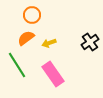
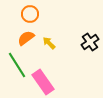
orange circle: moved 2 px left, 1 px up
yellow arrow: rotated 64 degrees clockwise
pink rectangle: moved 10 px left, 8 px down
